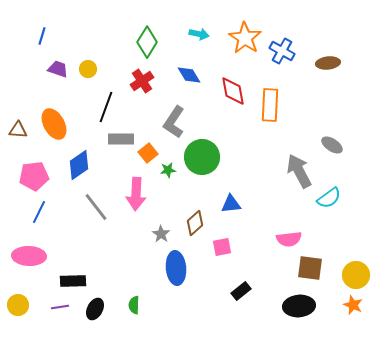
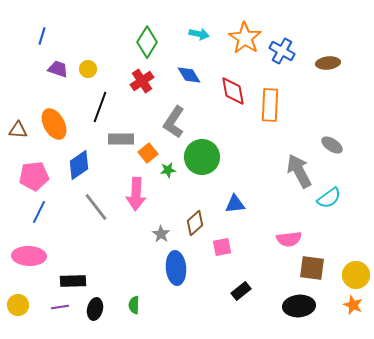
black line at (106, 107): moved 6 px left
blue triangle at (231, 204): moved 4 px right
brown square at (310, 268): moved 2 px right
black ellipse at (95, 309): rotated 15 degrees counterclockwise
